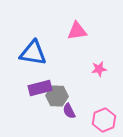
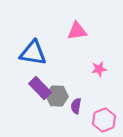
purple rectangle: rotated 60 degrees clockwise
purple semicircle: moved 7 px right, 5 px up; rotated 35 degrees clockwise
